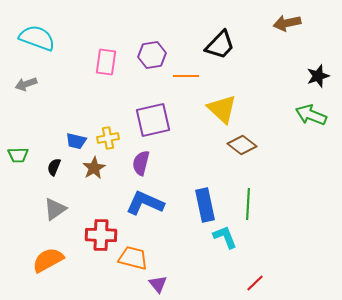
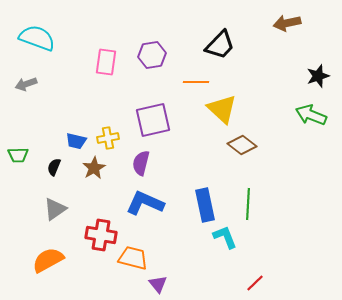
orange line: moved 10 px right, 6 px down
red cross: rotated 8 degrees clockwise
